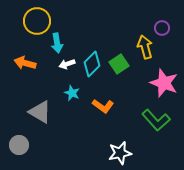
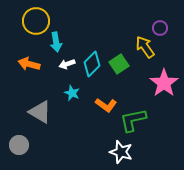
yellow circle: moved 1 px left
purple circle: moved 2 px left
cyan arrow: moved 1 px left, 1 px up
yellow arrow: rotated 20 degrees counterclockwise
orange arrow: moved 4 px right, 1 px down
pink star: rotated 16 degrees clockwise
orange L-shape: moved 3 px right, 1 px up
green L-shape: moved 23 px left; rotated 120 degrees clockwise
white star: moved 1 px right, 1 px up; rotated 30 degrees clockwise
